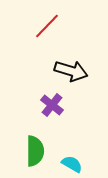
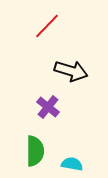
purple cross: moved 4 px left, 2 px down
cyan semicircle: rotated 20 degrees counterclockwise
